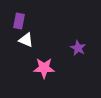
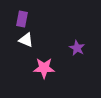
purple rectangle: moved 3 px right, 2 px up
purple star: moved 1 px left
